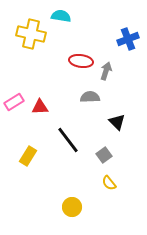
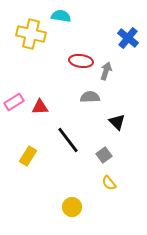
blue cross: moved 1 px up; rotated 30 degrees counterclockwise
